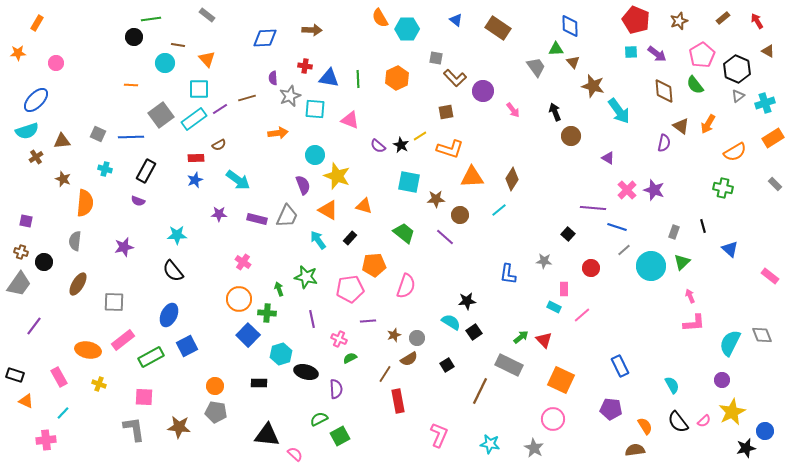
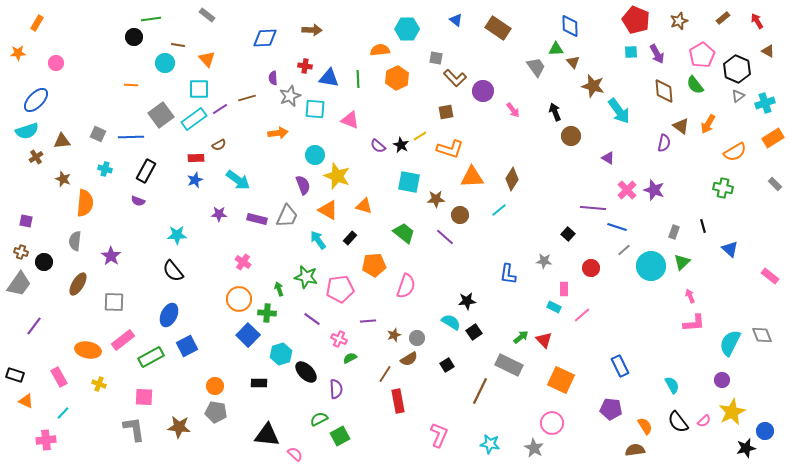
orange semicircle at (380, 18): moved 32 px down; rotated 114 degrees clockwise
purple arrow at (657, 54): rotated 24 degrees clockwise
purple star at (124, 247): moved 13 px left, 9 px down; rotated 24 degrees counterclockwise
pink pentagon at (350, 289): moved 10 px left
purple line at (312, 319): rotated 42 degrees counterclockwise
black ellipse at (306, 372): rotated 30 degrees clockwise
pink circle at (553, 419): moved 1 px left, 4 px down
